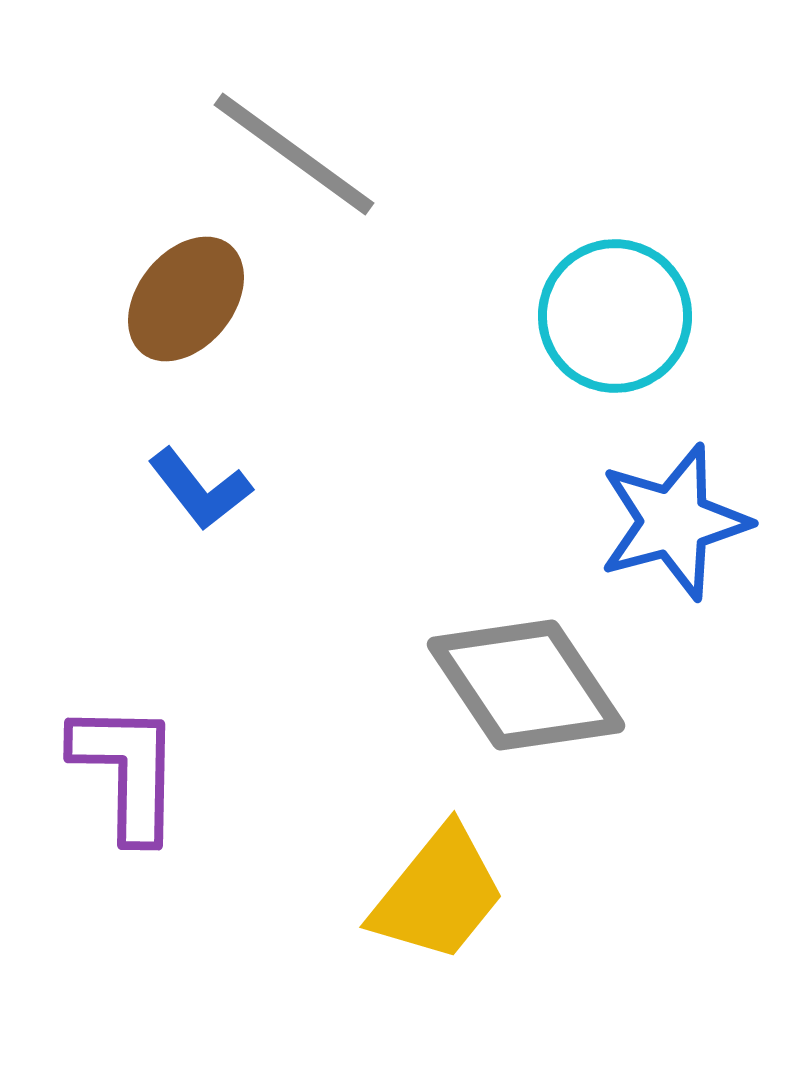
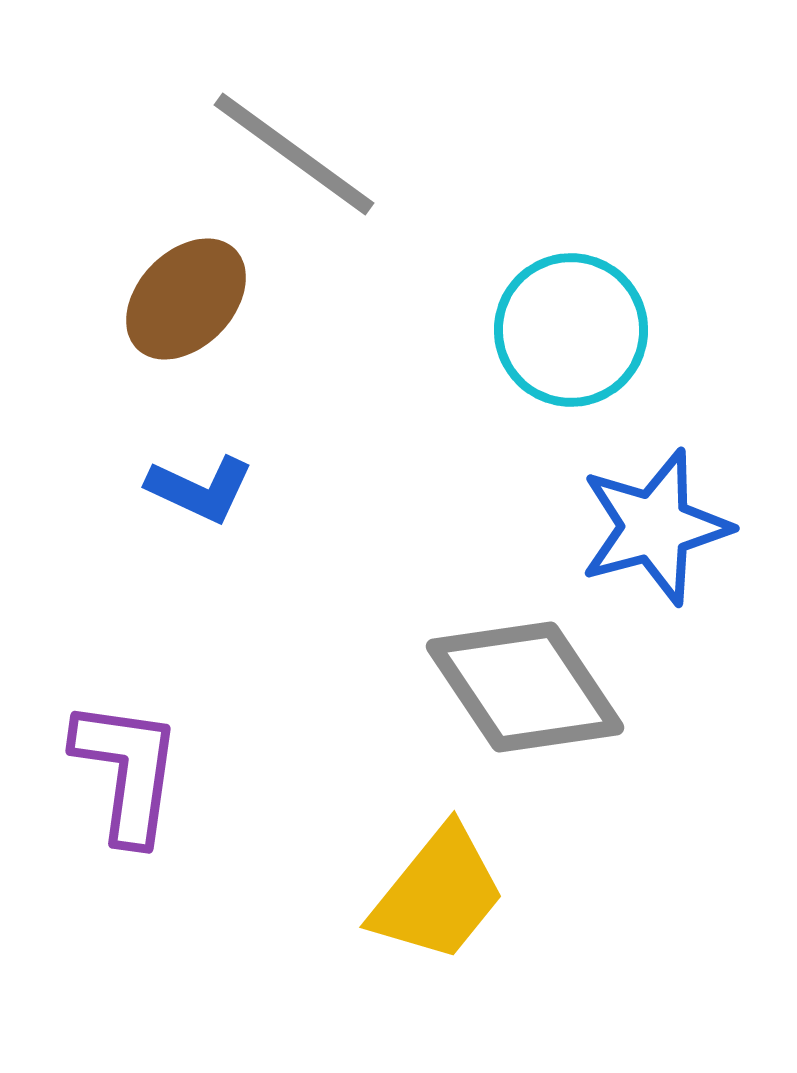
brown ellipse: rotated 5 degrees clockwise
cyan circle: moved 44 px left, 14 px down
blue L-shape: rotated 27 degrees counterclockwise
blue star: moved 19 px left, 5 px down
gray diamond: moved 1 px left, 2 px down
purple L-shape: rotated 7 degrees clockwise
